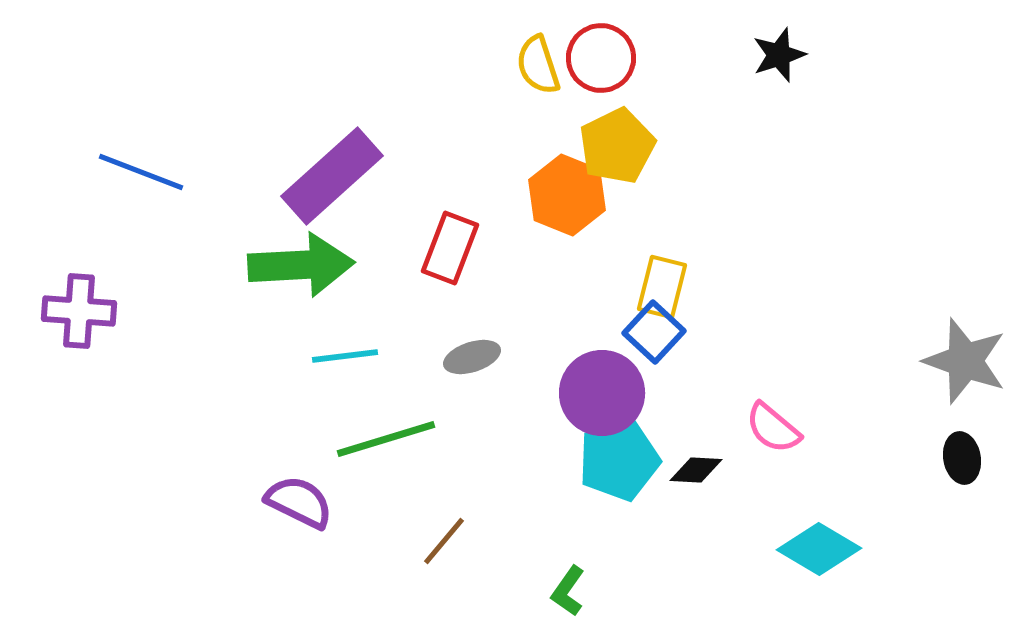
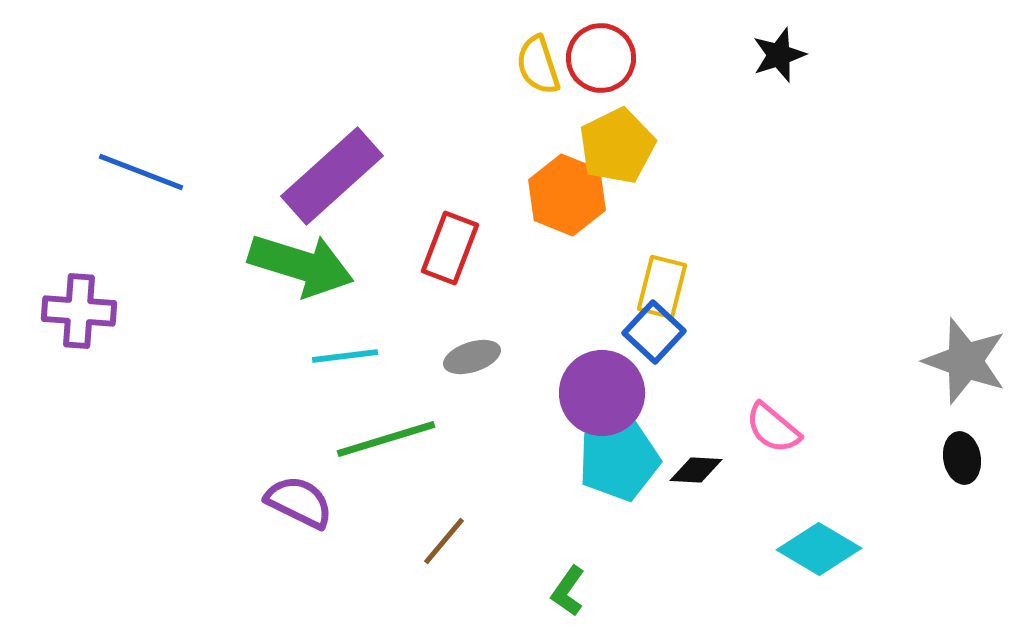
green arrow: rotated 20 degrees clockwise
